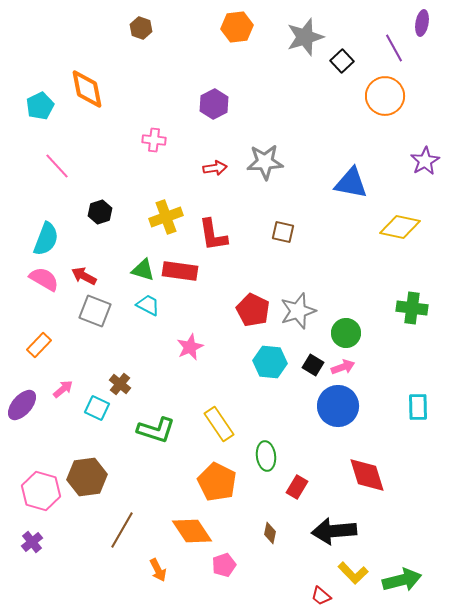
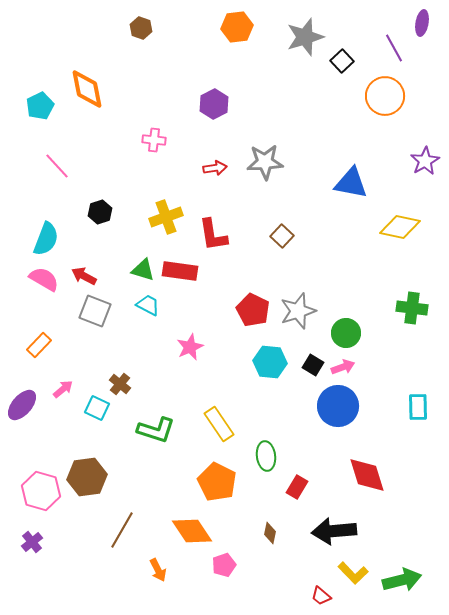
brown square at (283, 232): moved 1 px left, 4 px down; rotated 30 degrees clockwise
